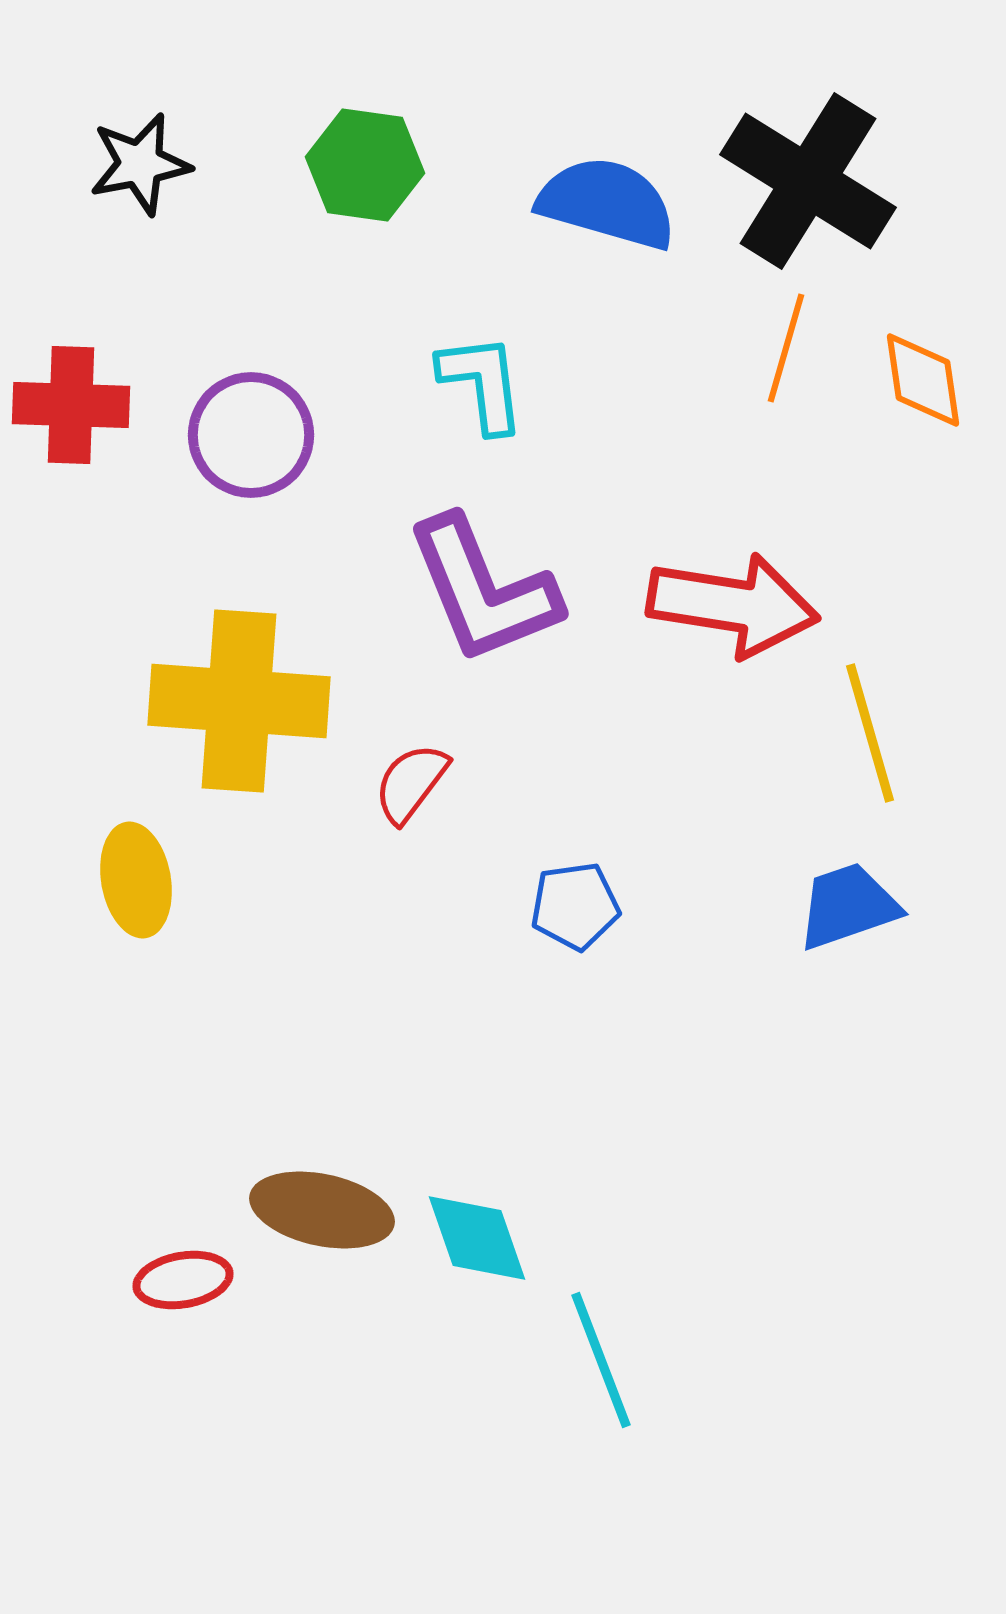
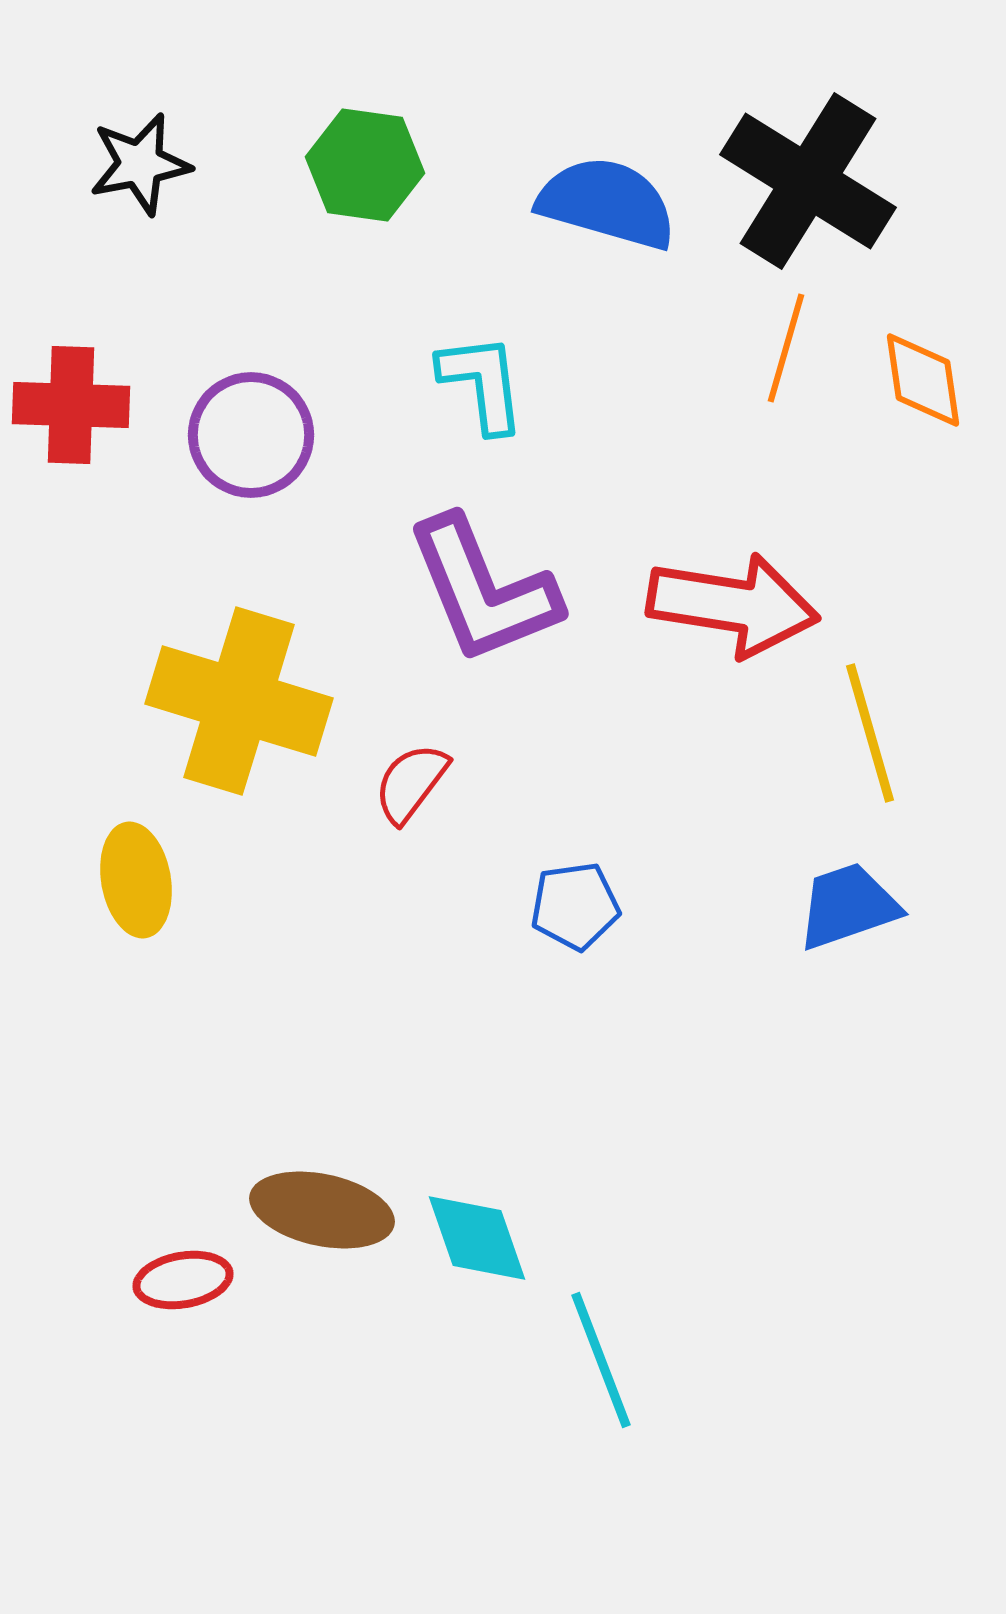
yellow cross: rotated 13 degrees clockwise
